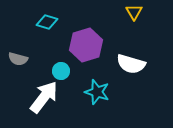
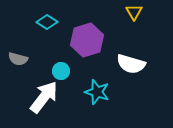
cyan diamond: rotated 15 degrees clockwise
purple hexagon: moved 1 px right, 5 px up
